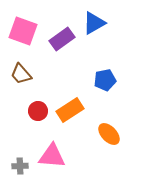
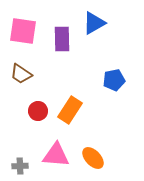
pink square: rotated 12 degrees counterclockwise
purple rectangle: rotated 55 degrees counterclockwise
brown trapezoid: rotated 15 degrees counterclockwise
blue pentagon: moved 9 px right
orange rectangle: rotated 24 degrees counterclockwise
orange ellipse: moved 16 px left, 24 px down
pink triangle: moved 4 px right, 1 px up
